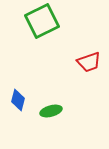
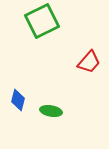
red trapezoid: rotated 30 degrees counterclockwise
green ellipse: rotated 25 degrees clockwise
